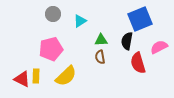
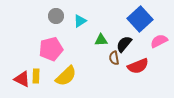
gray circle: moved 3 px right, 2 px down
blue square: rotated 20 degrees counterclockwise
black semicircle: moved 3 px left, 3 px down; rotated 30 degrees clockwise
pink semicircle: moved 6 px up
brown semicircle: moved 14 px right, 1 px down
red semicircle: moved 3 px down; rotated 95 degrees counterclockwise
